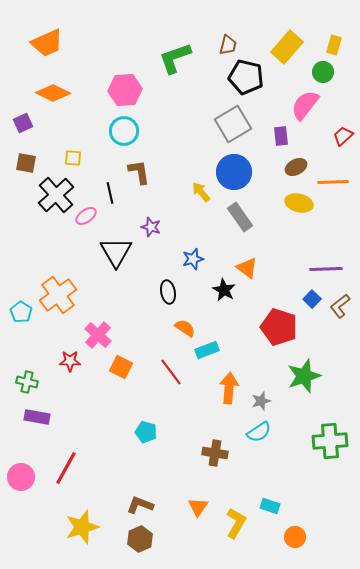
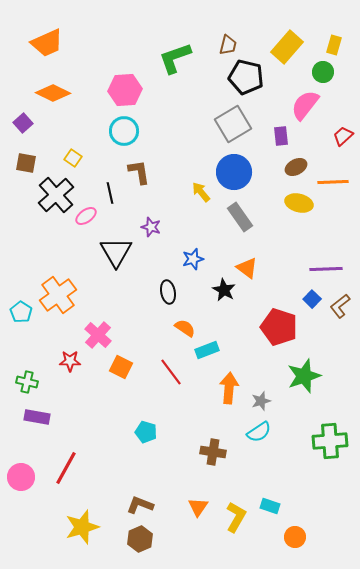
purple square at (23, 123): rotated 18 degrees counterclockwise
yellow square at (73, 158): rotated 30 degrees clockwise
brown cross at (215, 453): moved 2 px left, 1 px up
yellow L-shape at (236, 523): moved 6 px up
